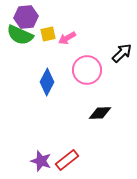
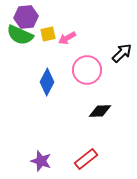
black diamond: moved 2 px up
red rectangle: moved 19 px right, 1 px up
